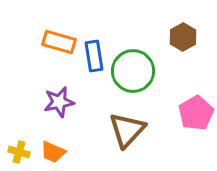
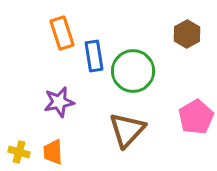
brown hexagon: moved 4 px right, 3 px up
orange rectangle: moved 3 px right, 9 px up; rotated 56 degrees clockwise
pink pentagon: moved 4 px down
orange trapezoid: rotated 64 degrees clockwise
